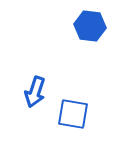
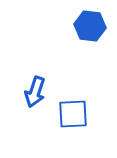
blue square: rotated 12 degrees counterclockwise
